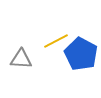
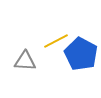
gray triangle: moved 4 px right, 2 px down
